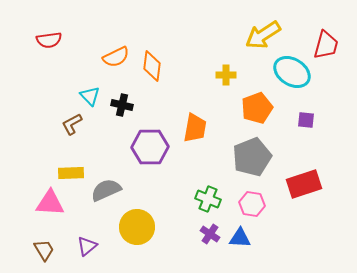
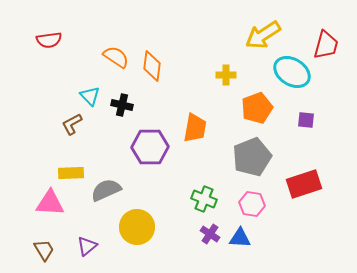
orange semicircle: rotated 120 degrees counterclockwise
green cross: moved 4 px left
